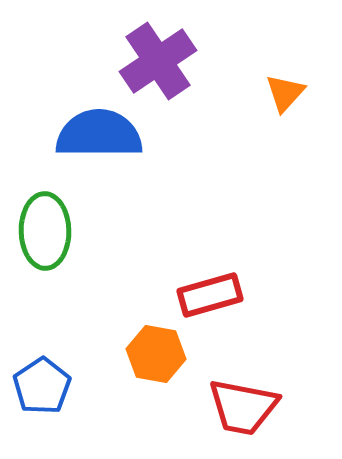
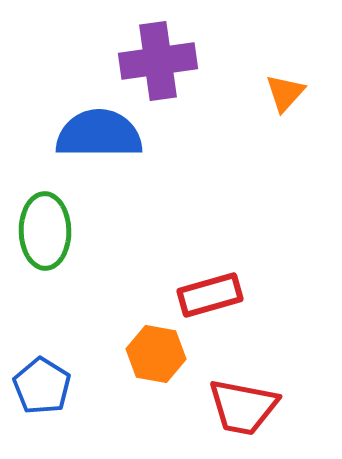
purple cross: rotated 26 degrees clockwise
blue pentagon: rotated 6 degrees counterclockwise
